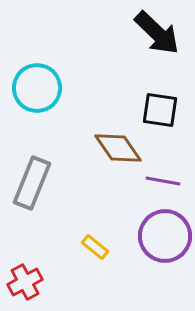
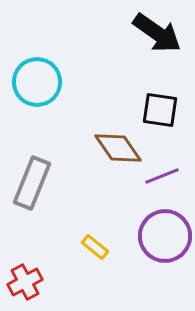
black arrow: rotated 9 degrees counterclockwise
cyan circle: moved 6 px up
purple line: moved 1 px left, 5 px up; rotated 32 degrees counterclockwise
